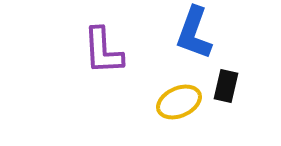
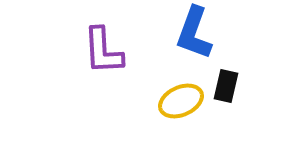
yellow ellipse: moved 2 px right, 1 px up
